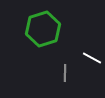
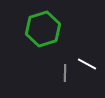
white line: moved 5 px left, 6 px down
